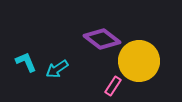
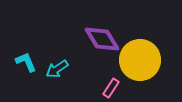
purple diamond: rotated 21 degrees clockwise
yellow circle: moved 1 px right, 1 px up
pink rectangle: moved 2 px left, 2 px down
